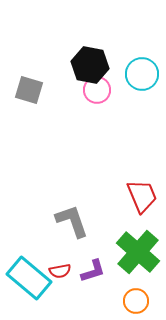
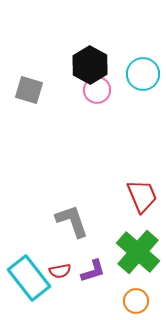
black hexagon: rotated 18 degrees clockwise
cyan circle: moved 1 px right
cyan rectangle: rotated 12 degrees clockwise
